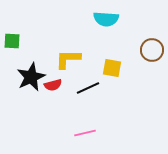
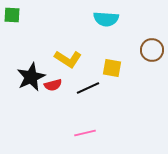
green square: moved 26 px up
yellow L-shape: rotated 148 degrees counterclockwise
